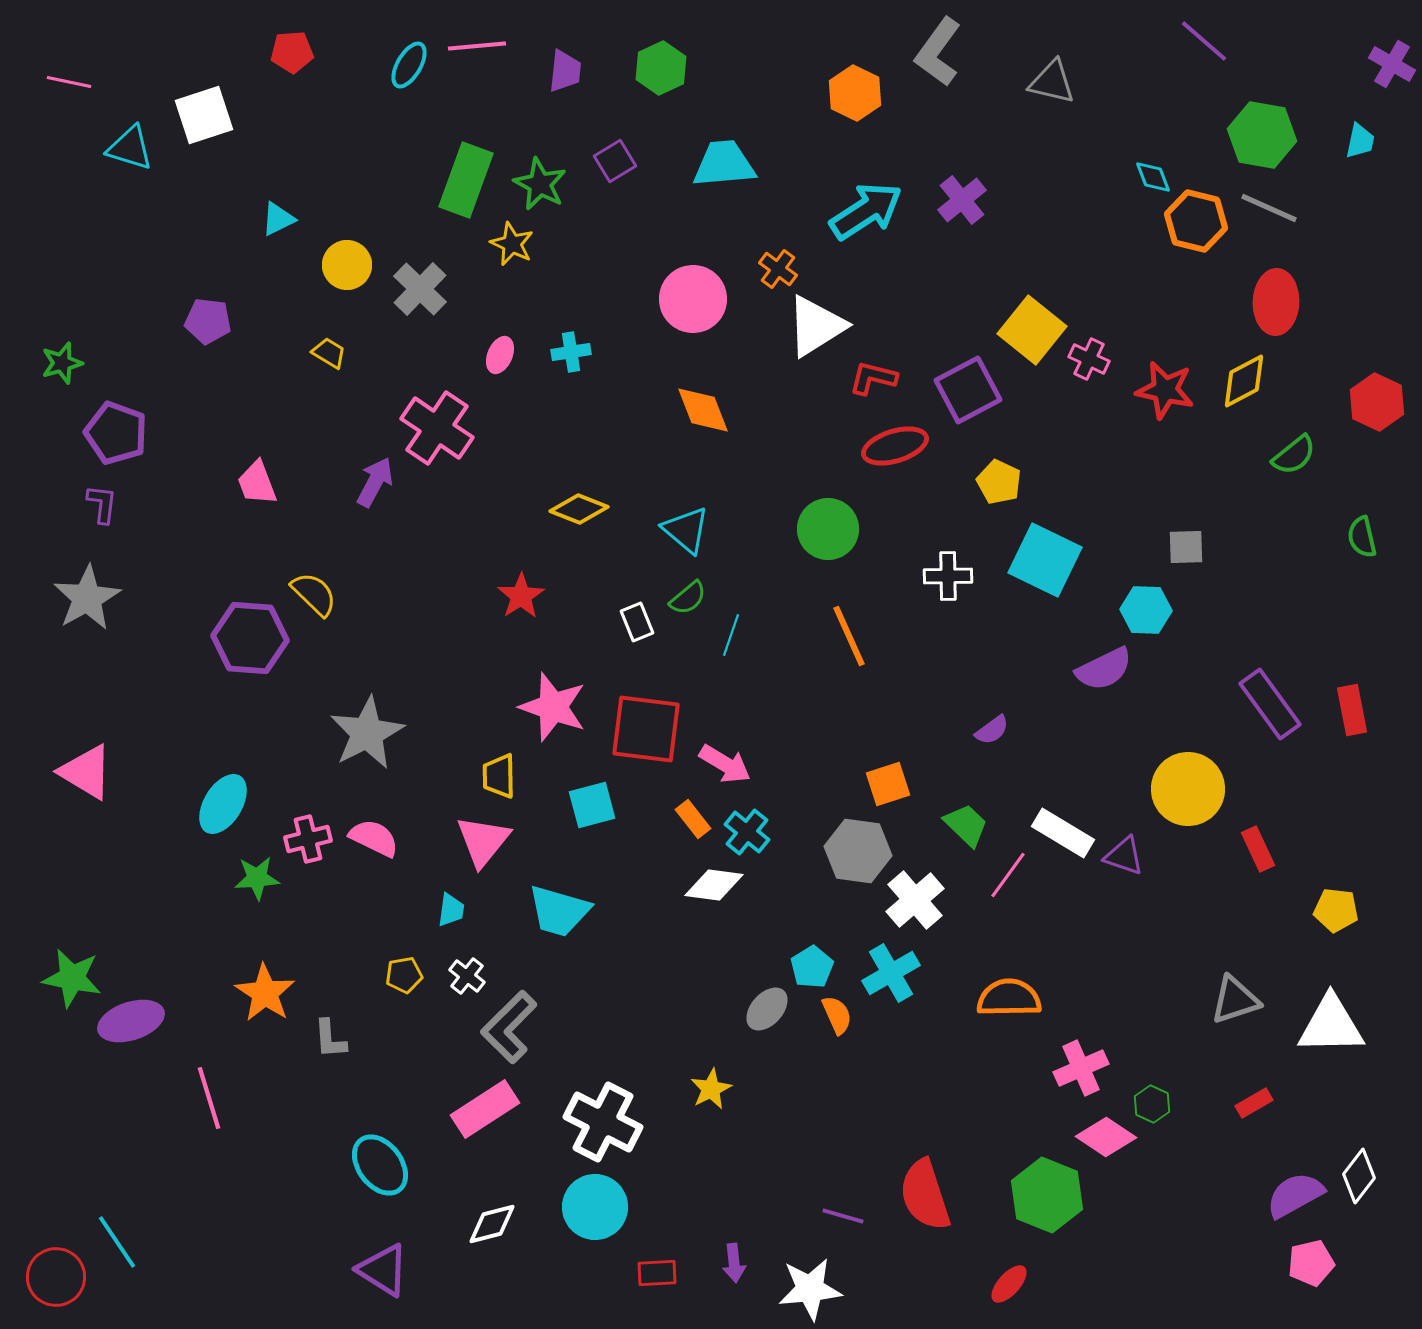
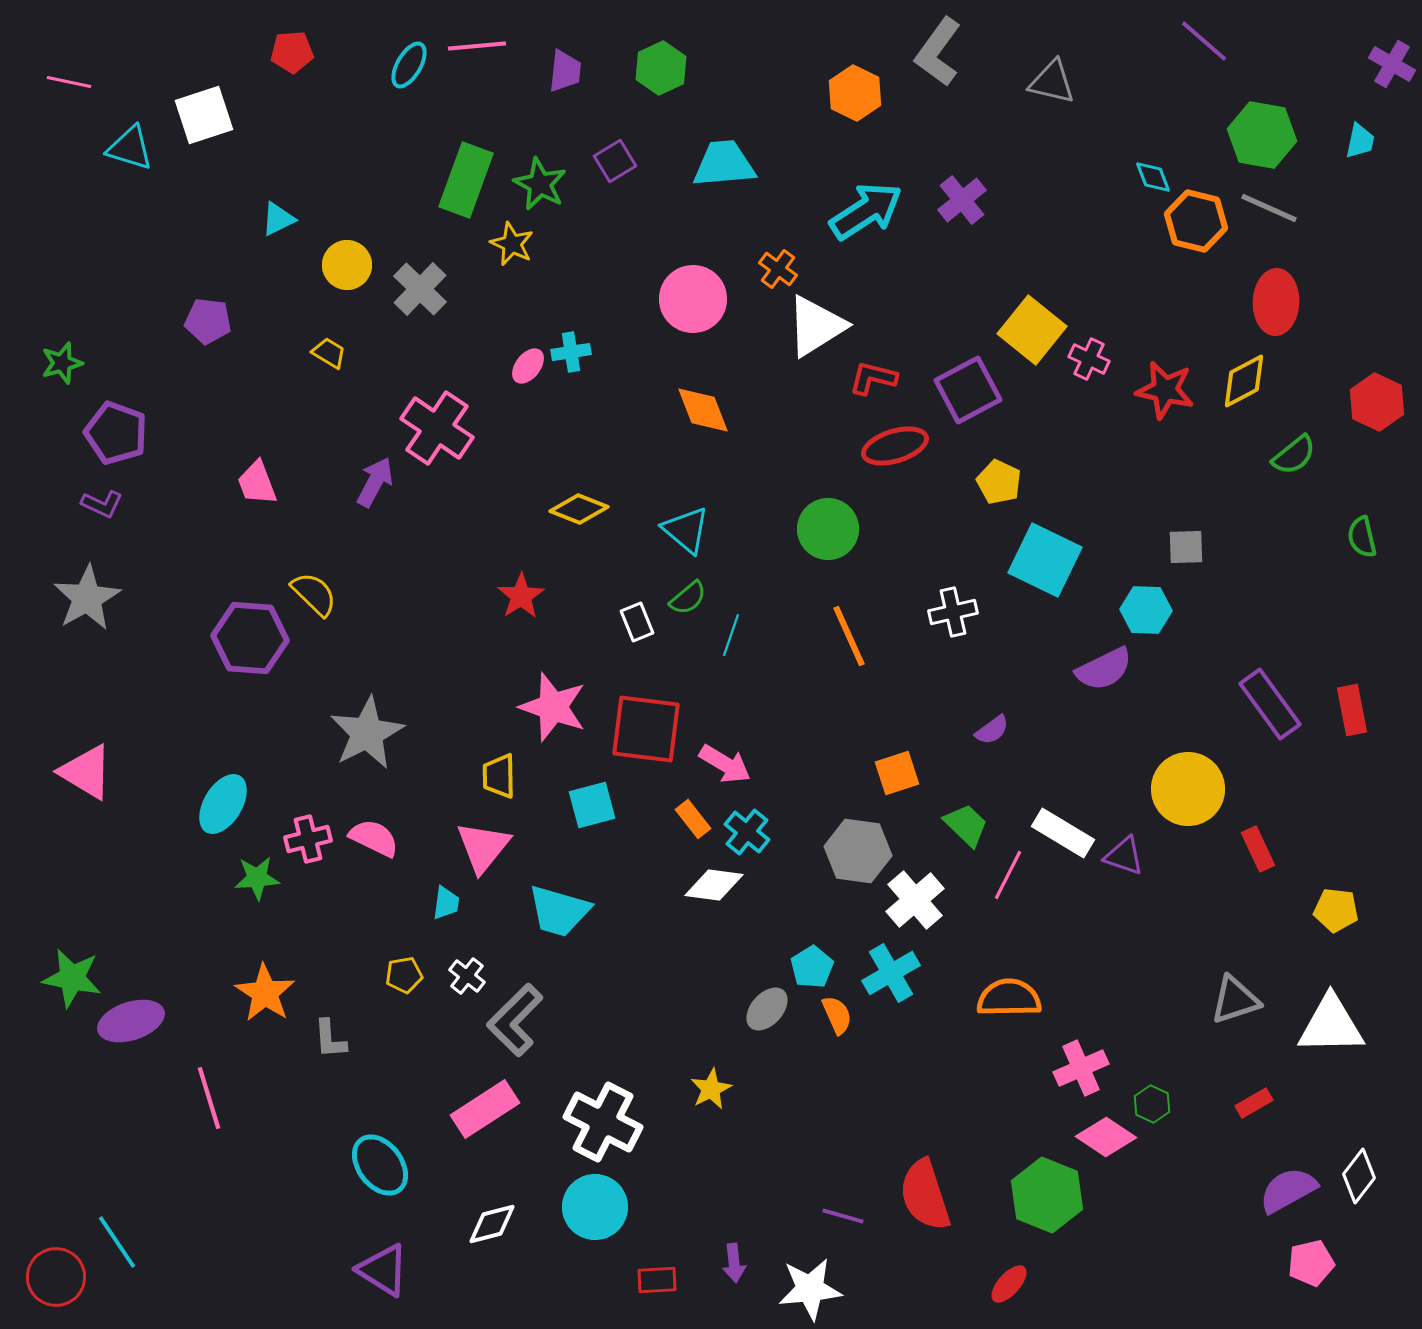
pink ellipse at (500, 355): moved 28 px right, 11 px down; rotated 15 degrees clockwise
purple L-shape at (102, 504): rotated 108 degrees clockwise
white cross at (948, 576): moved 5 px right, 36 px down; rotated 12 degrees counterclockwise
orange square at (888, 784): moved 9 px right, 11 px up
pink triangle at (483, 841): moved 6 px down
pink line at (1008, 875): rotated 9 degrees counterclockwise
cyan trapezoid at (451, 910): moved 5 px left, 7 px up
gray L-shape at (509, 1027): moved 6 px right, 7 px up
purple semicircle at (1295, 1195): moved 7 px left, 5 px up
red rectangle at (657, 1273): moved 7 px down
